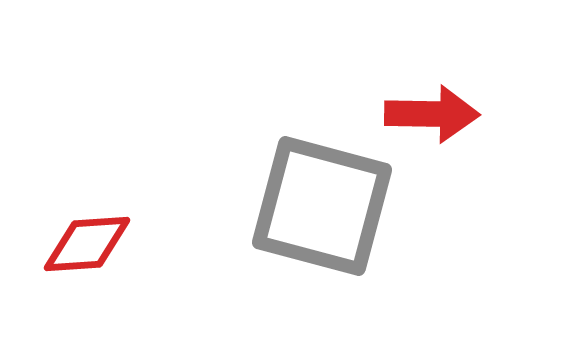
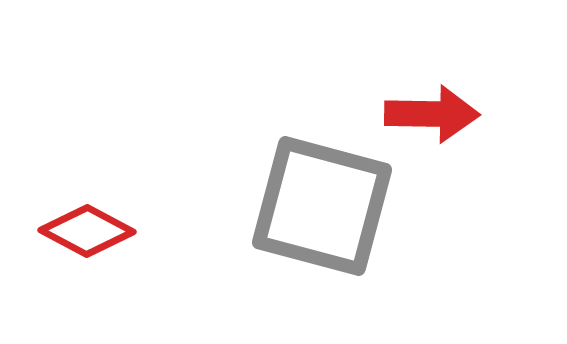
red diamond: moved 13 px up; rotated 32 degrees clockwise
